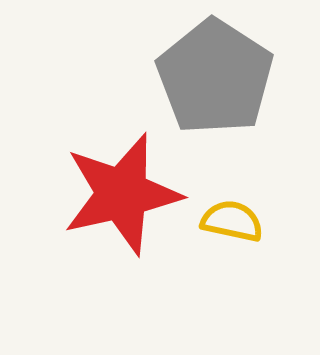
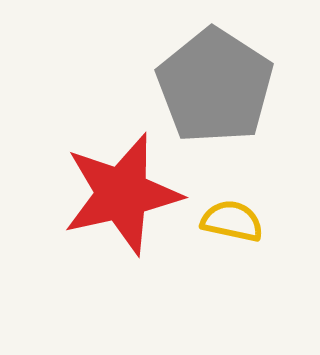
gray pentagon: moved 9 px down
